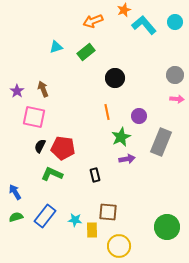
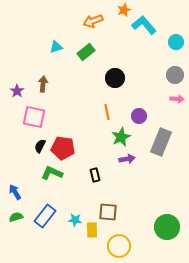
cyan circle: moved 1 px right, 20 px down
brown arrow: moved 5 px up; rotated 28 degrees clockwise
green L-shape: moved 1 px up
